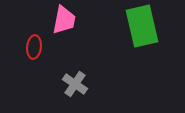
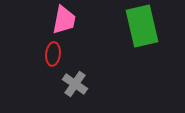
red ellipse: moved 19 px right, 7 px down
